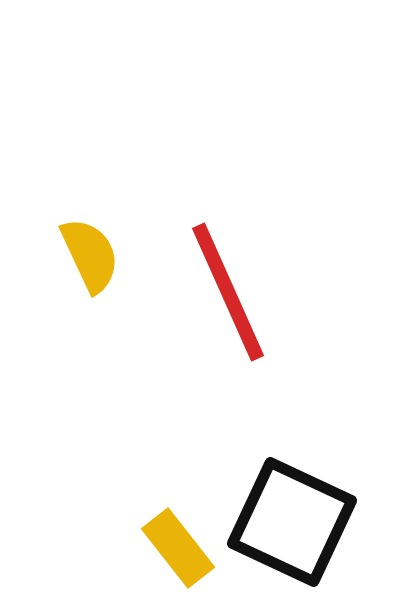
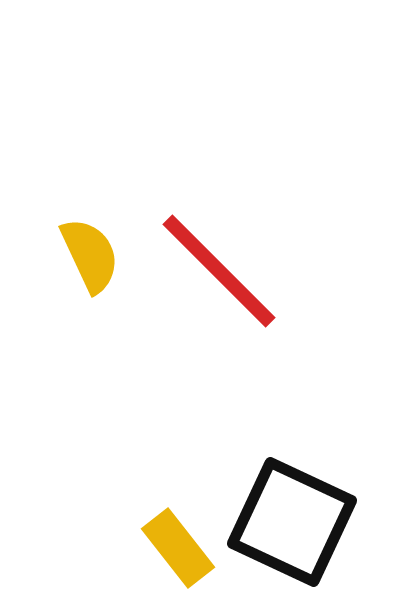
red line: moved 9 px left, 21 px up; rotated 21 degrees counterclockwise
